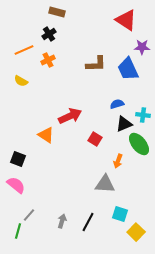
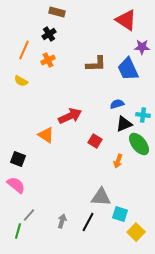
orange line: rotated 42 degrees counterclockwise
red square: moved 2 px down
gray triangle: moved 4 px left, 13 px down
